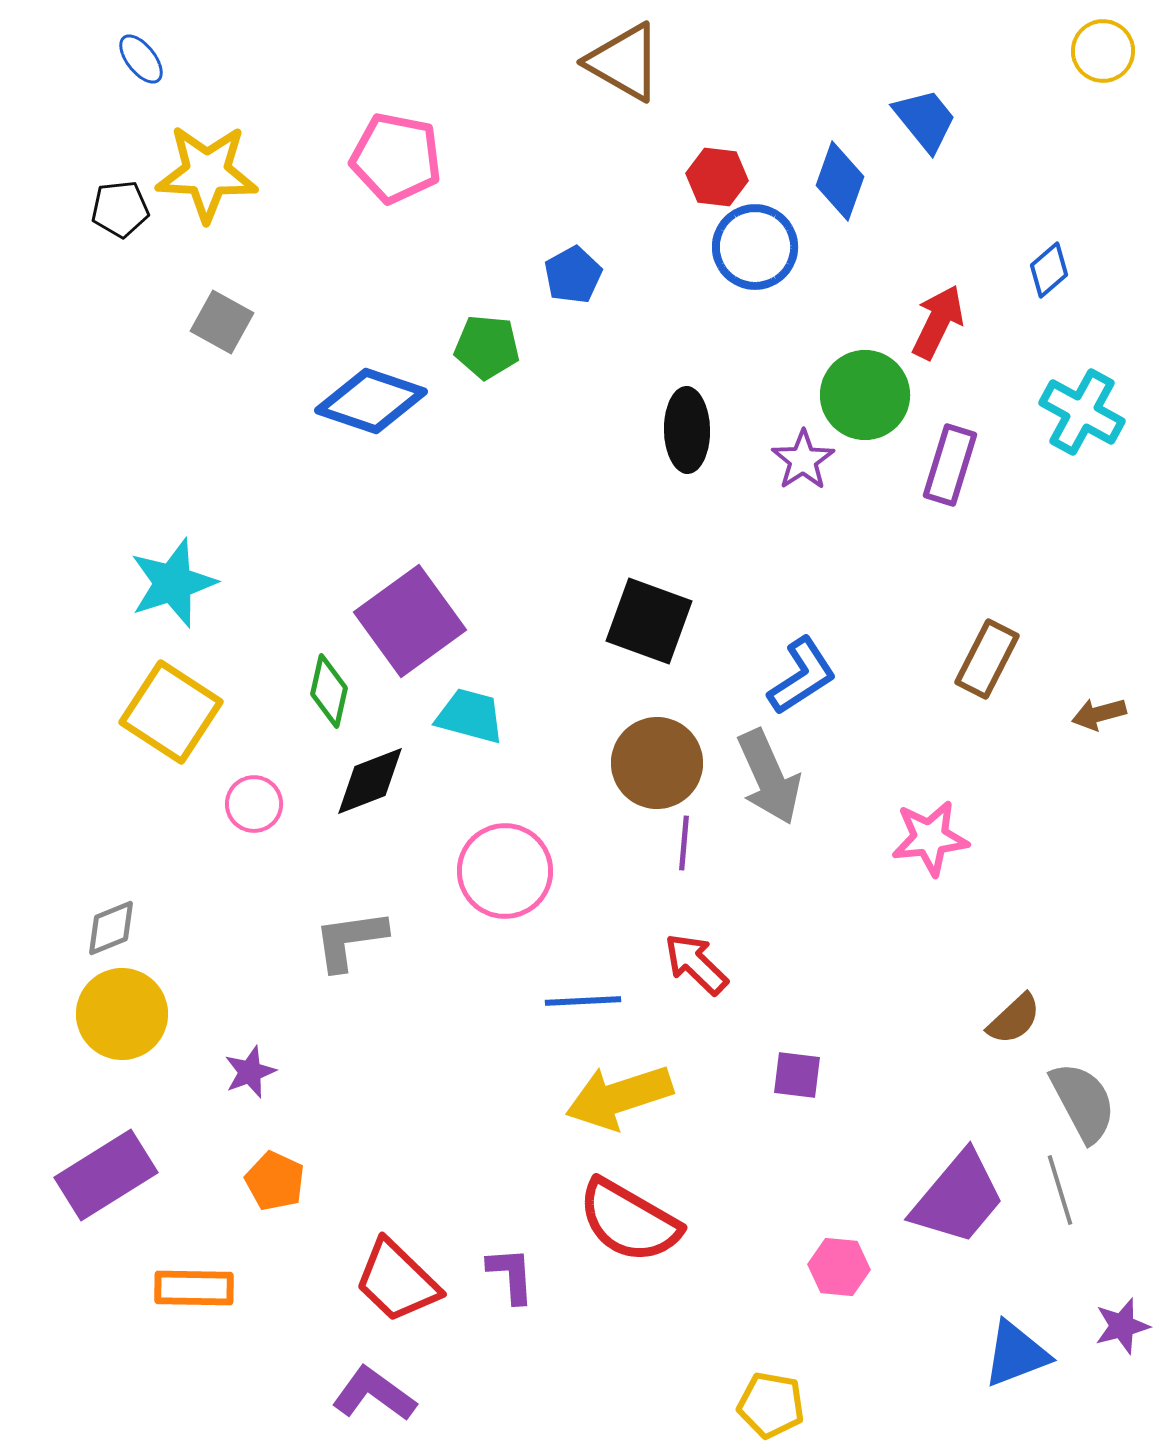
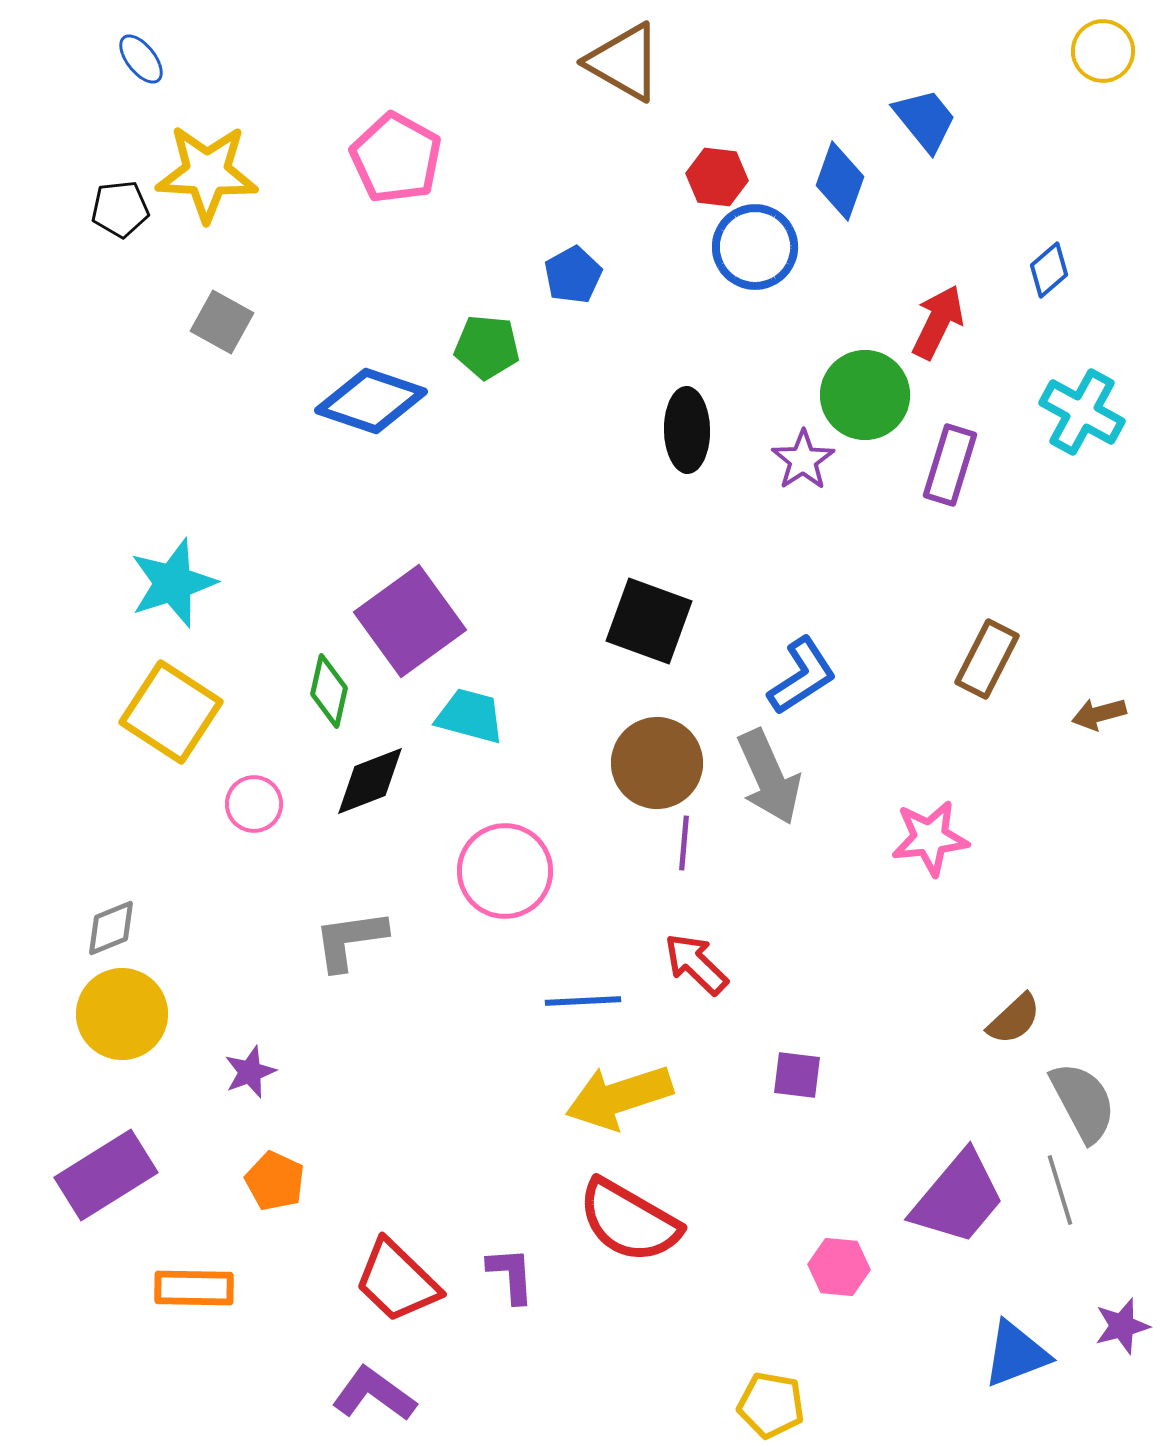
pink pentagon at (396, 158): rotated 18 degrees clockwise
